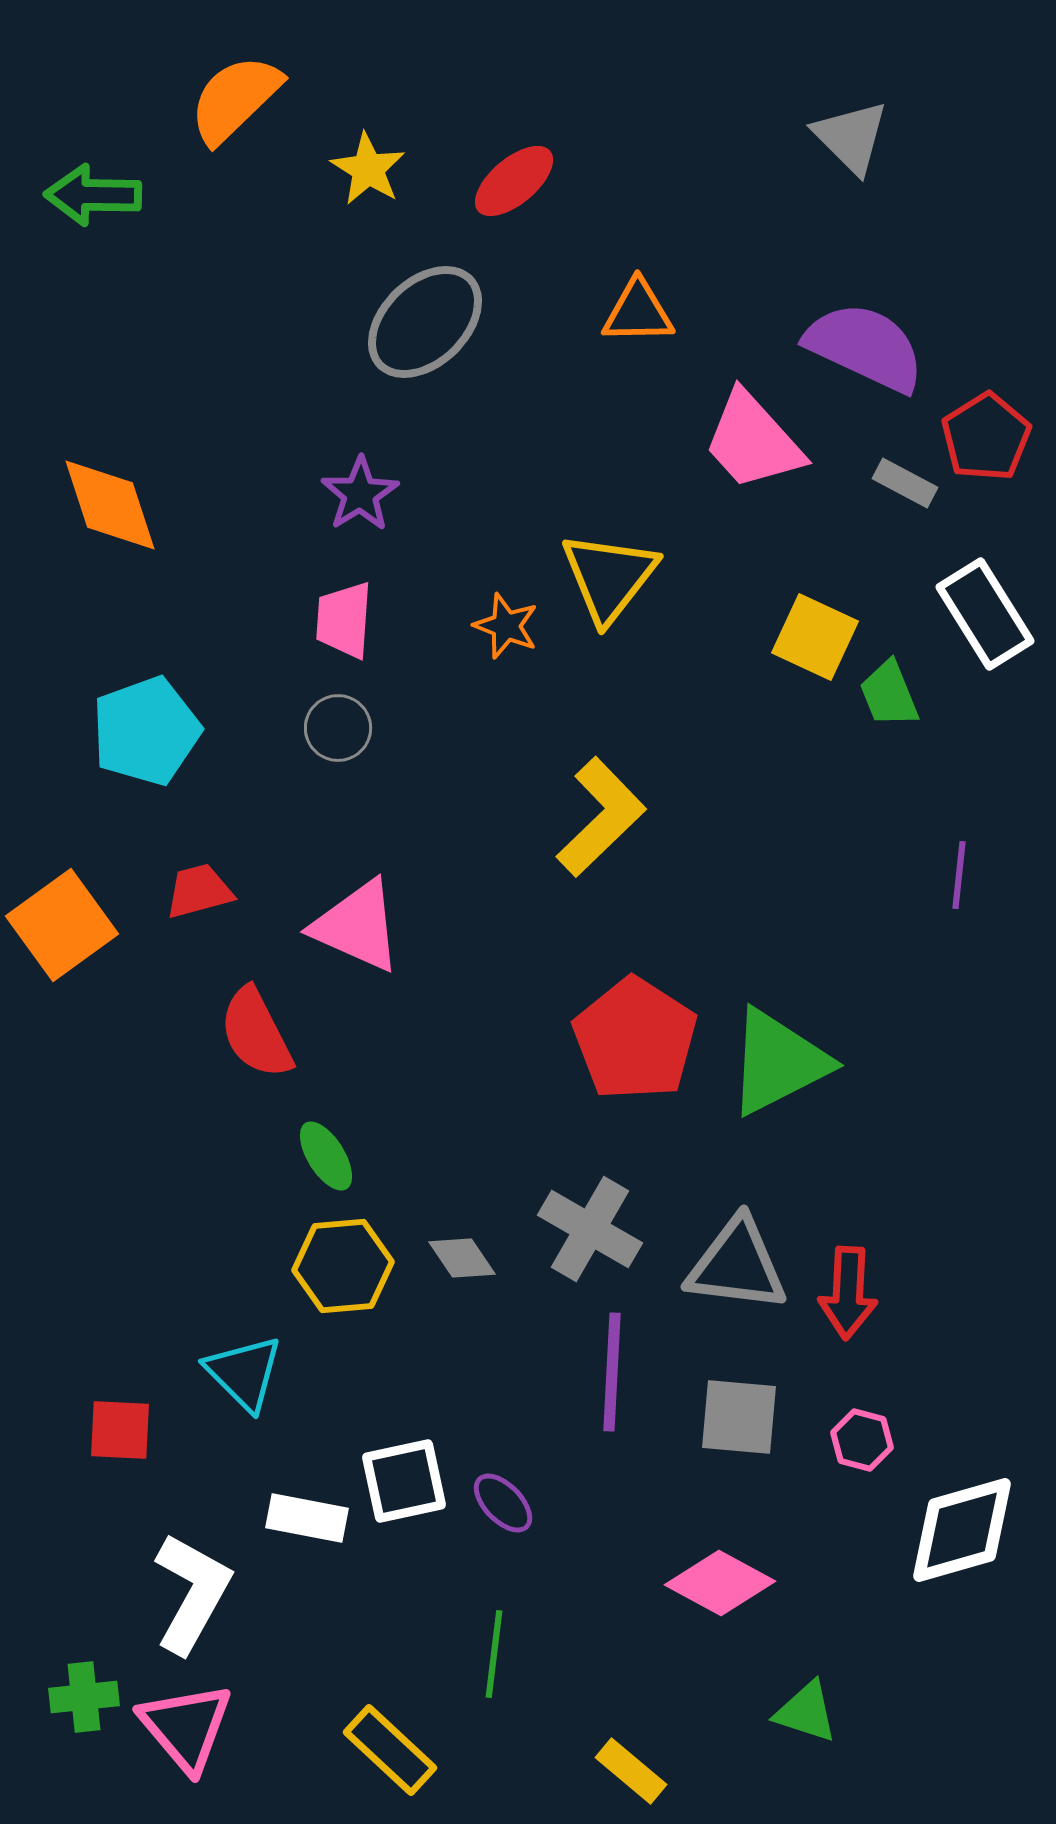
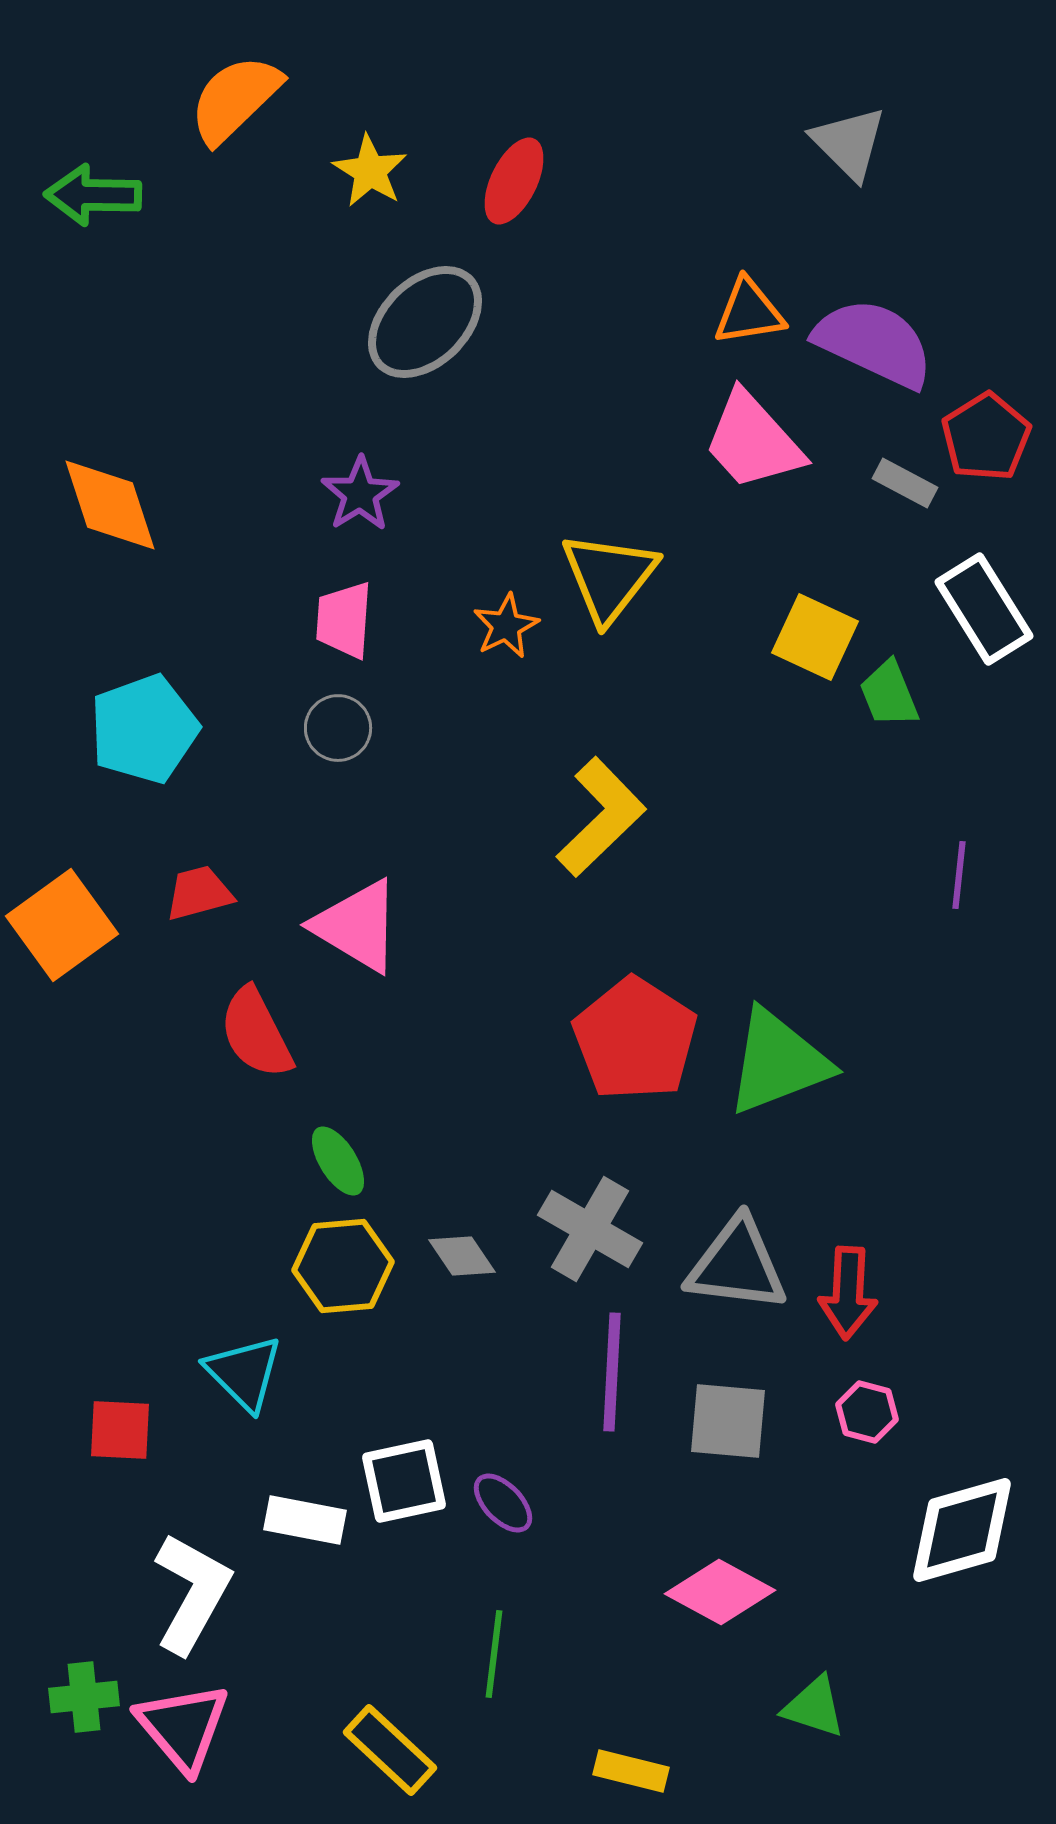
gray triangle at (851, 137): moved 2 px left, 6 px down
yellow star at (368, 169): moved 2 px right, 2 px down
red ellipse at (514, 181): rotated 24 degrees counterclockwise
orange triangle at (638, 312): moved 111 px right; rotated 8 degrees counterclockwise
purple semicircle at (865, 347): moved 9 px right, 4 px up
white rectangle at (985, 614): moved 1 px left, 5 px up
orange star at (506, 626): rotated 24 degrees clockwise
cyan pentagon at (146, 731): moved 2 px left, 2 px up
red trapezoid at (199, 891): moved 2 px down
pink triangle at (357, 926): rotated 7 degrees clockwise
green triangle at (778, 1062): rotated 6 degrees clockwise
green ellipse at (326, 1156): moved 12 px right, 5 px down
gray diamond at (462, 1258): moved 2 px up
gray square at (739, 1417): moved 11 px left, 4 px down
pink hexagon at (862, 1440): moved 5 px right, 28 px up
white rectangle at (307, 1518): moved 2 px left, 2 px down
pink diamond at (720, 1583): moved 9 px down
green triangle at (806, 1712): moved 8 px right, 5 px up
pink triangle at (186, 1727): moved 3 px left
yellow rectangle at (631, 1771): rotated 26 degrees counterclockwise
